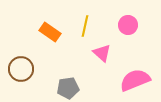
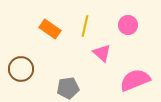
orange rectangle: moved 3 px up
